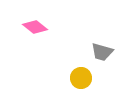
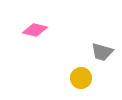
pink diamond: moved 3 px down; rotated 25 degrees counterclockwise
